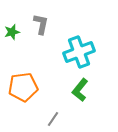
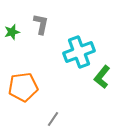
green L-shape: moved 22 px right, 13 px up
